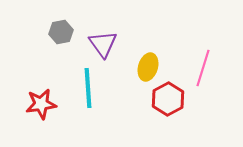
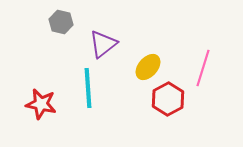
gray hexagon: moved 10 px up; rotated 25 degrees clockwise
purple triangle: rotated 28 degrees clockwise
yellow ellipse: rotated 24 degrees clockwise
red star: rotated 20 degrees clockwise
